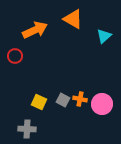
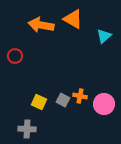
orange arrow: moved 6 px right, 5 px up; rotated 145 degrees counterclockwise
orange cross: moved 3 px up
pink circle: moved 2 px right
